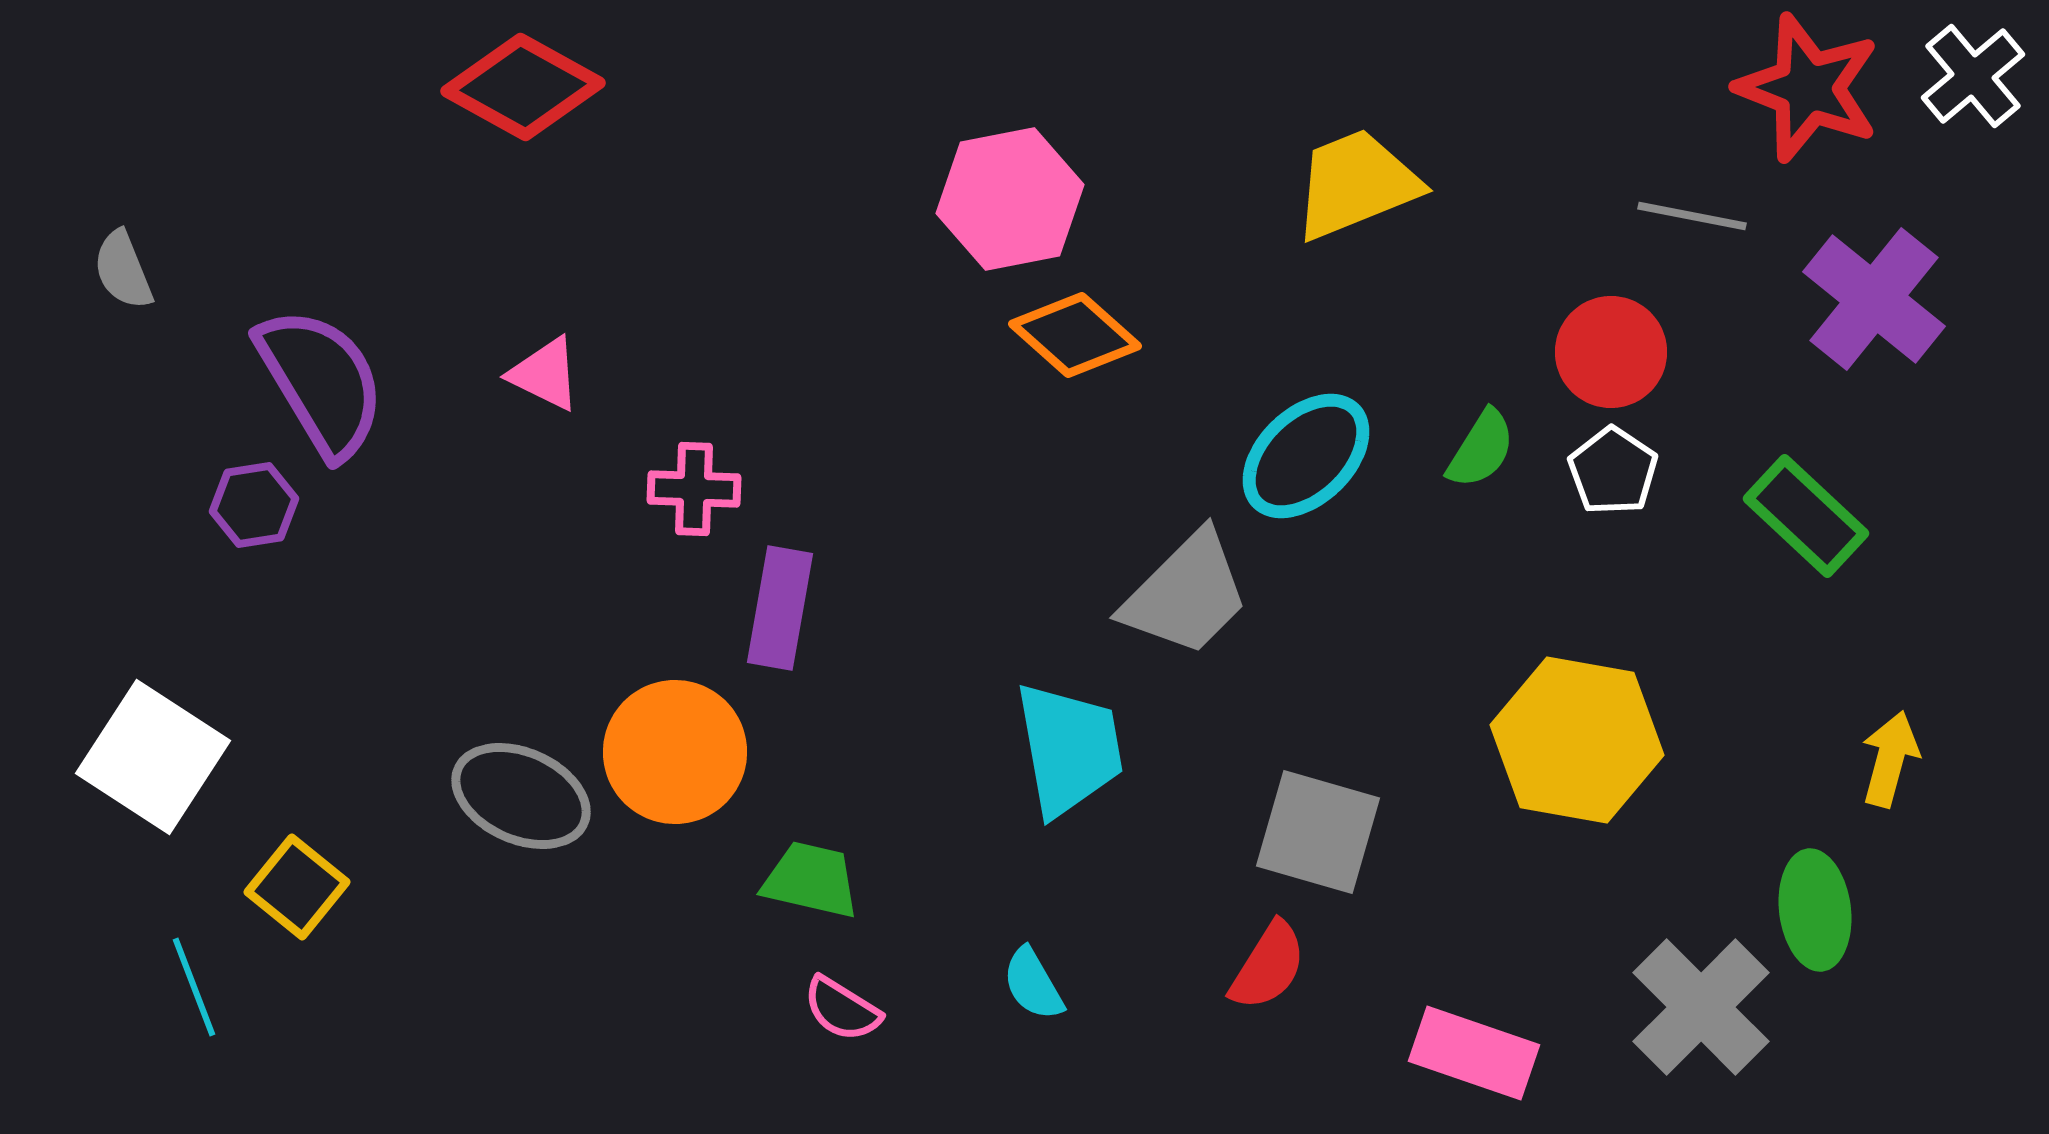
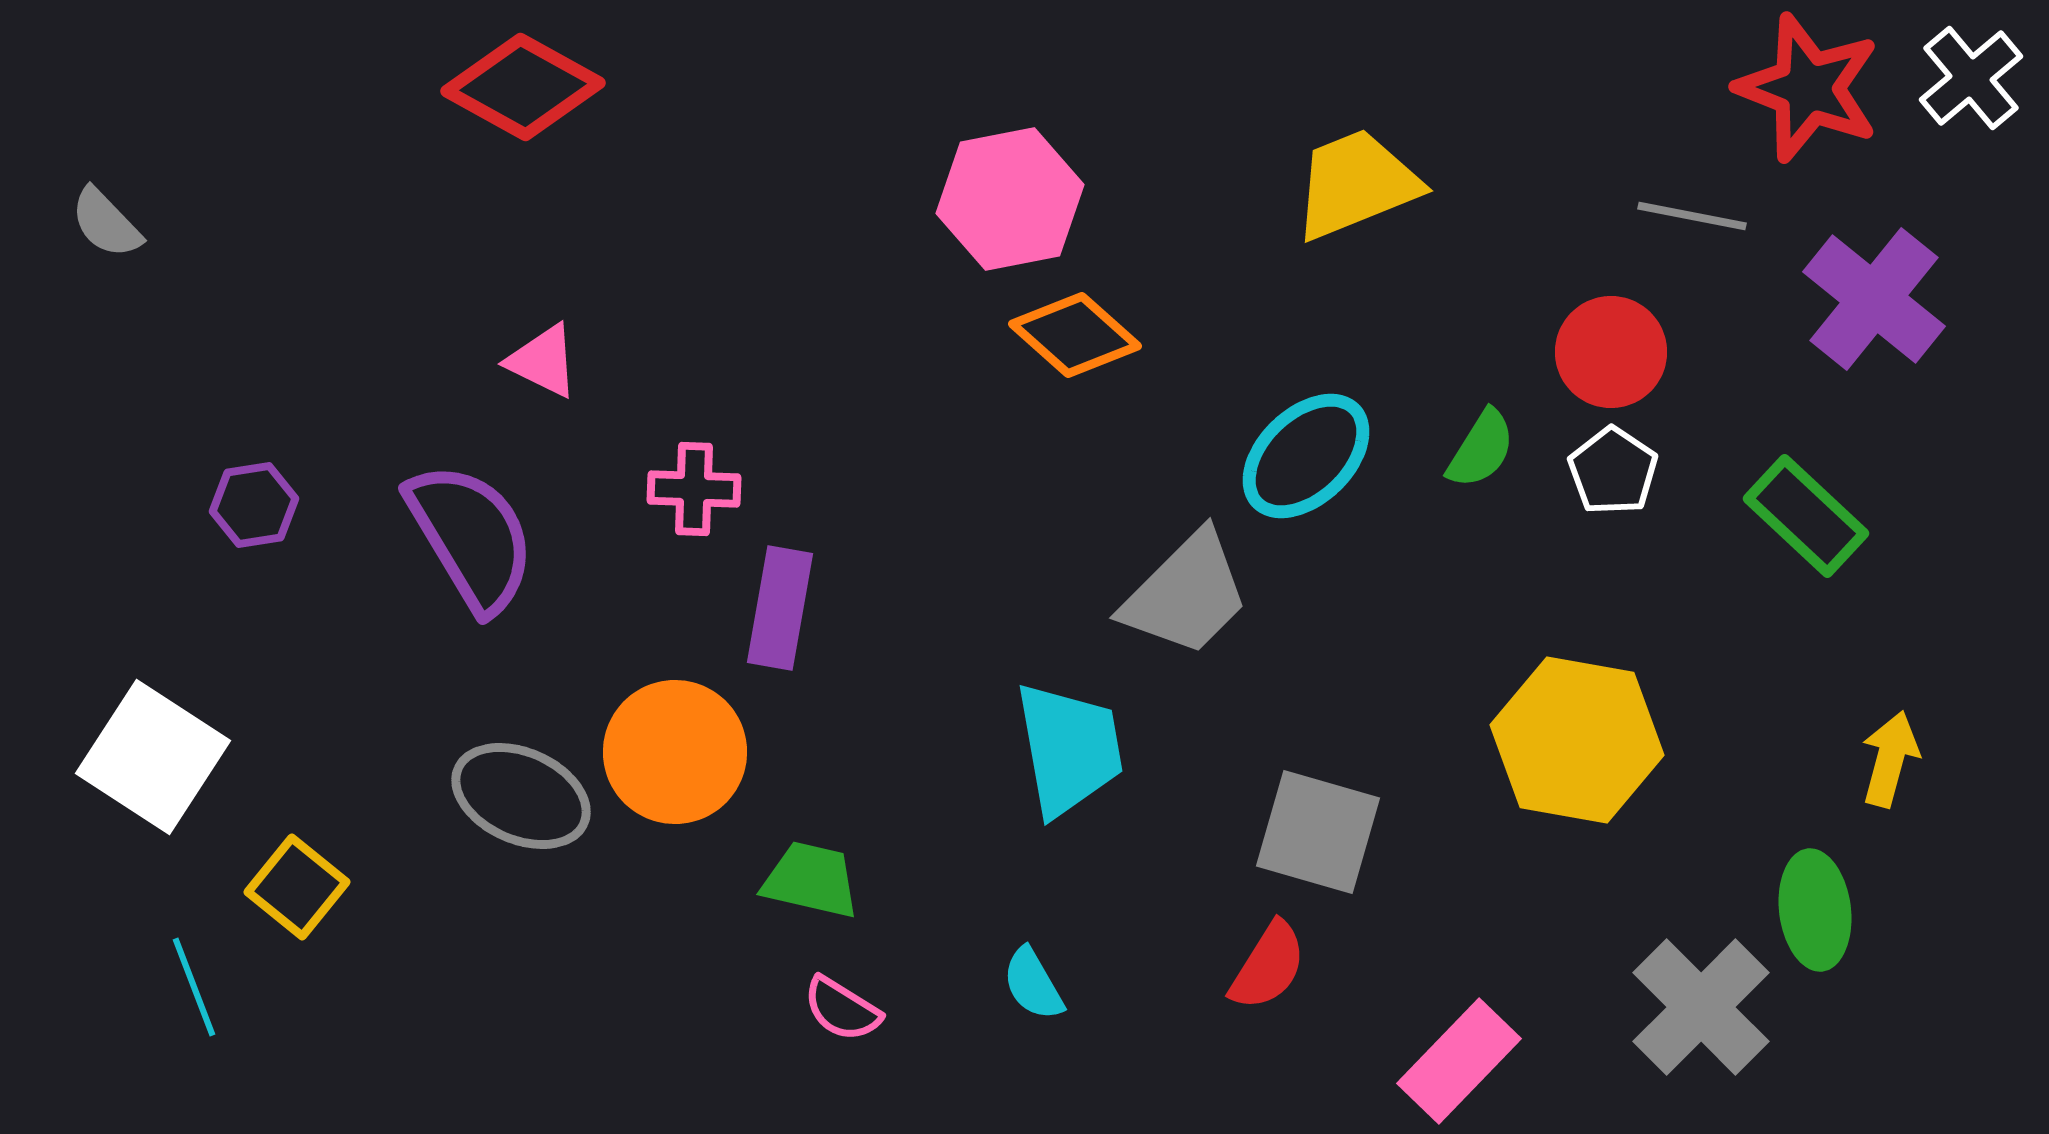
white cross: moved 2 px left, 2 px down
gray semicircle: moved 17 px left, 47 px up; rotated 22 degrees counterclockwise
pink triangle: moved 2 px left, 13 px up
purple semicircle: moved 150 px right, 155 px down
pink rectangle: moved 15 px left, 8 px down; rotated 65 degrees counterclockwise
